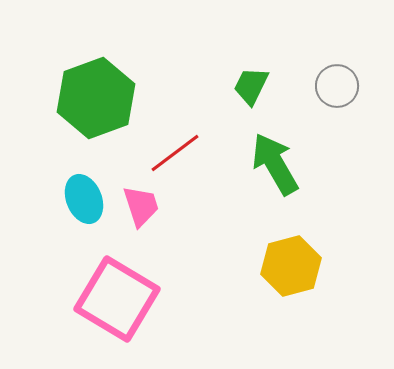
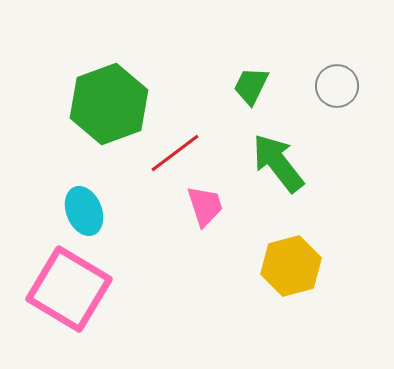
green hexagon: moved 13 px right, 6 px down
green arrow: moved 3 px right, 1 px up; rotated 8 degrees counterclockwise
cyan ellipse: moved 12 px down
pink trapezoid: moved 64 px right
pink square: moved 48 px left, 10 px up
